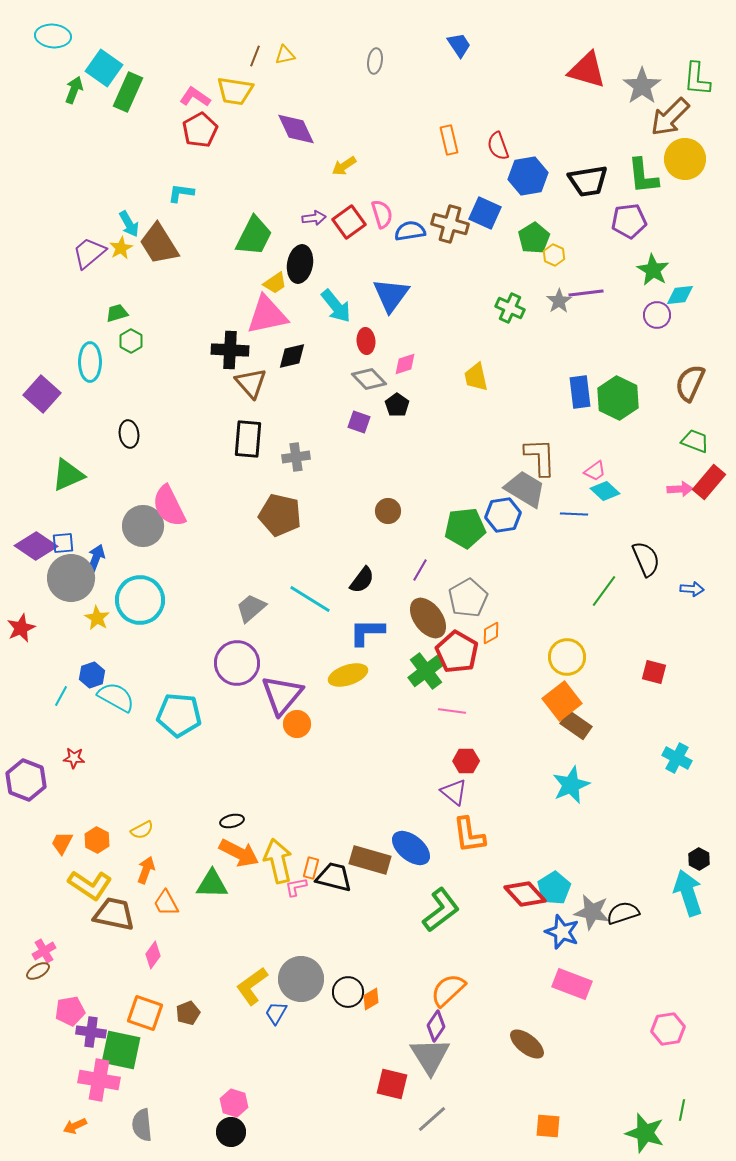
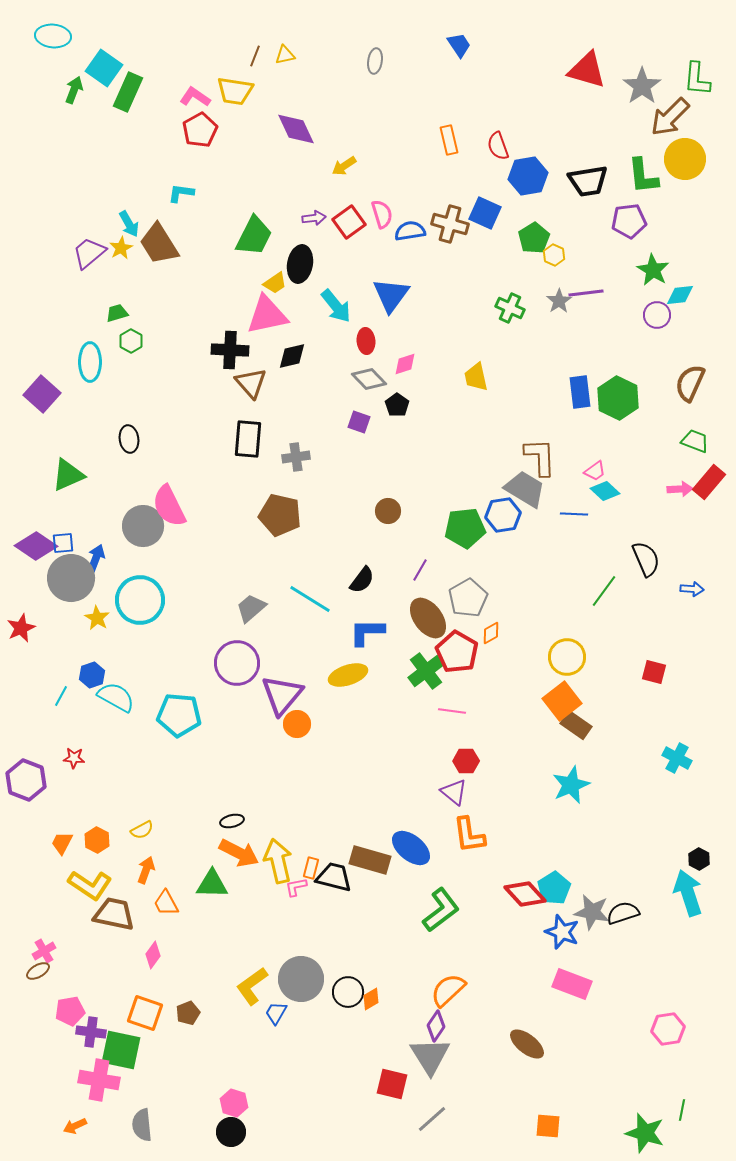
black ellipse at (129, 434): moved 5 px down
